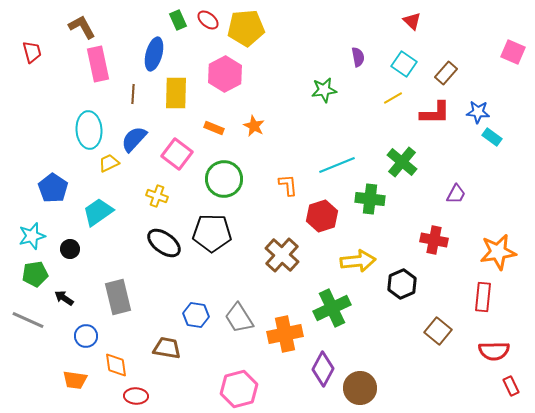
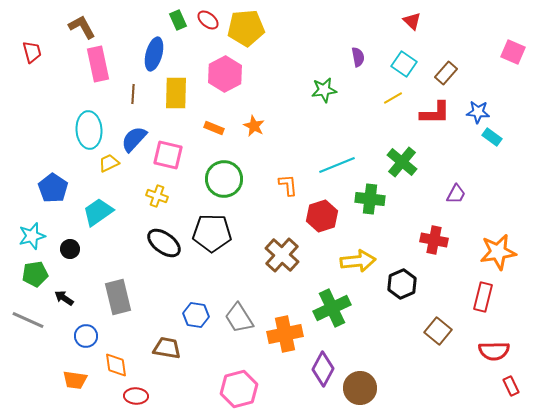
pink square at (177, 154): moved 9 px left, 1 px down; rotated 24 degrees counterclockwise
red rectangle at (483, 297): rotated 8 degrees clockwise
